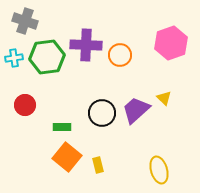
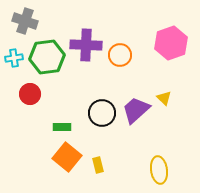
red circle: moved 5 px right, 11 px up
yellow ellipse: rotated 8 degrees clockwise
